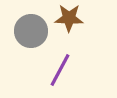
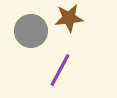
brown star: rotated 8 degrees counterclockwise
